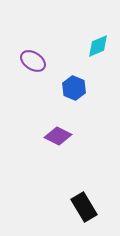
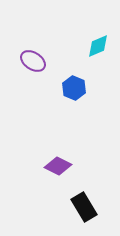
purple diamond: moved 30 px down
